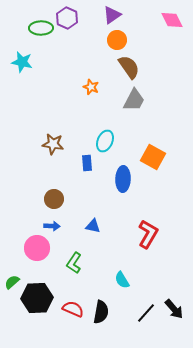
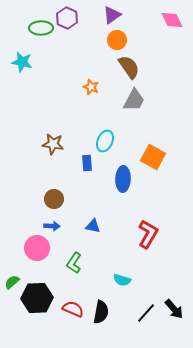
cyan semicircle: rotated 42 degrees counterclockwise
